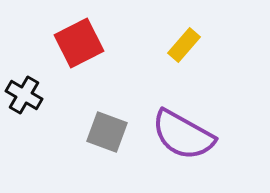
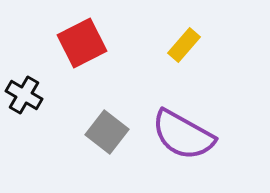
red square: moved 3 px right
gray square: rotated 18 degrees clockwise
